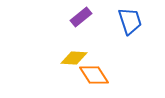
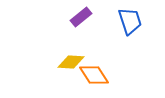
yellow diamond: moved 3 px left, 4 px down
